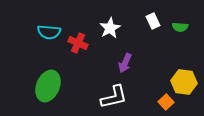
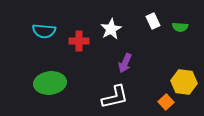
white star: moved 1 px right, 1 px down
cyan semicircle: moved 5 px left, 1 px up
red cross: moved 1 px right, 2 px up; rotated 24 degrees counterclockwise
green ellipse: moved 2 px right, 3 px up; rotated 60 degrees clockwise
white L-shape: moved 1 px right
